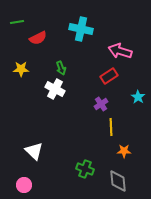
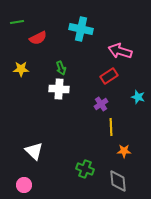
white cross: moved 4 px right; rotated 24 degrees counterclockwise
cyan star: rotated 16 degrees counterclockwise
